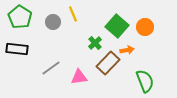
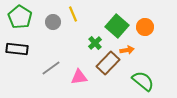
green semicircle: moved 2 px left; rotated 30 degrees counterclockwise
